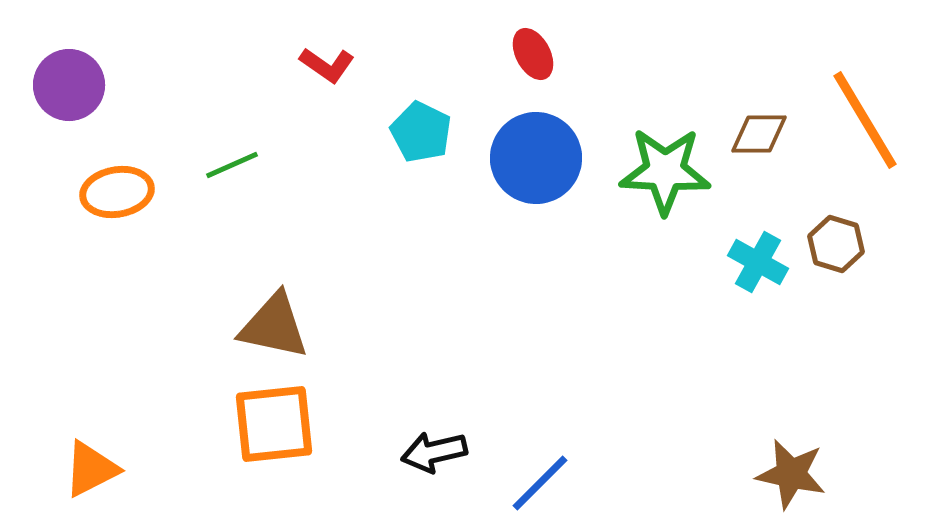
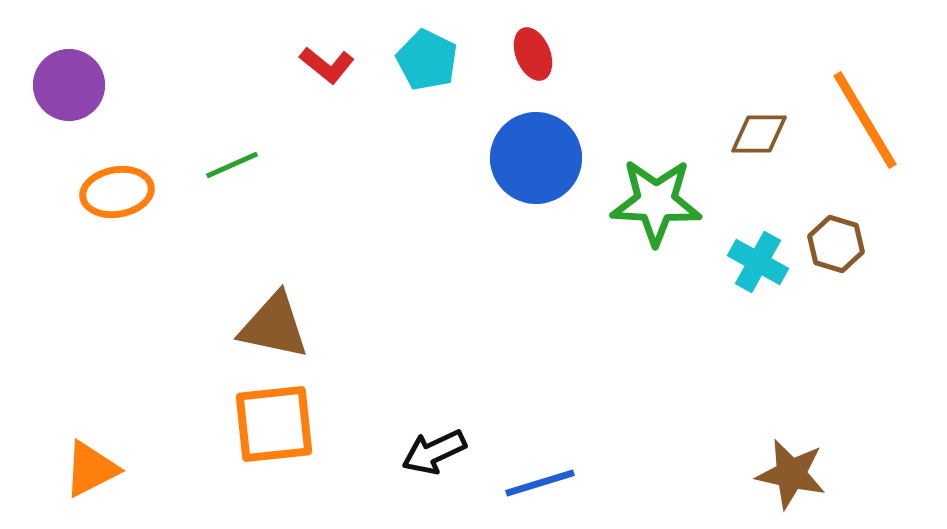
red ellipse: rotated 6 degrees clockwise
red L-shape: rotated 4 degrees clockwise
cyan pentagon: moved 6 px right, 72 px up
green star: moved 9 px left, 31 px down
black arrow: rotated 12 degrees counterclockwise
blue line: rotated 28 degrees clockwise
